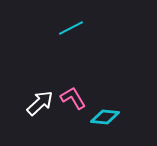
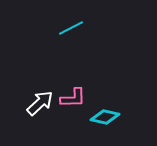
pink L-shape: rotated 120 degrees clockwise
cyan diamond: rotated 8 degrees clockwise
